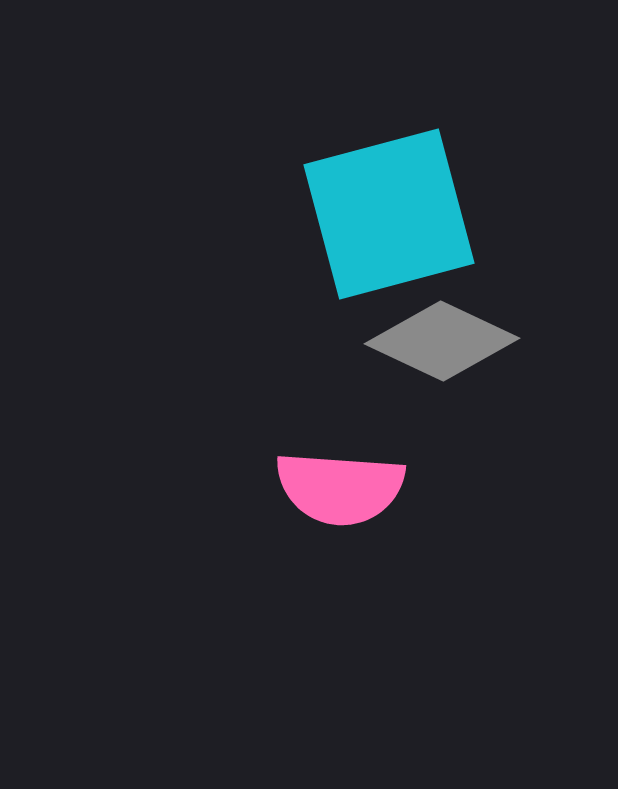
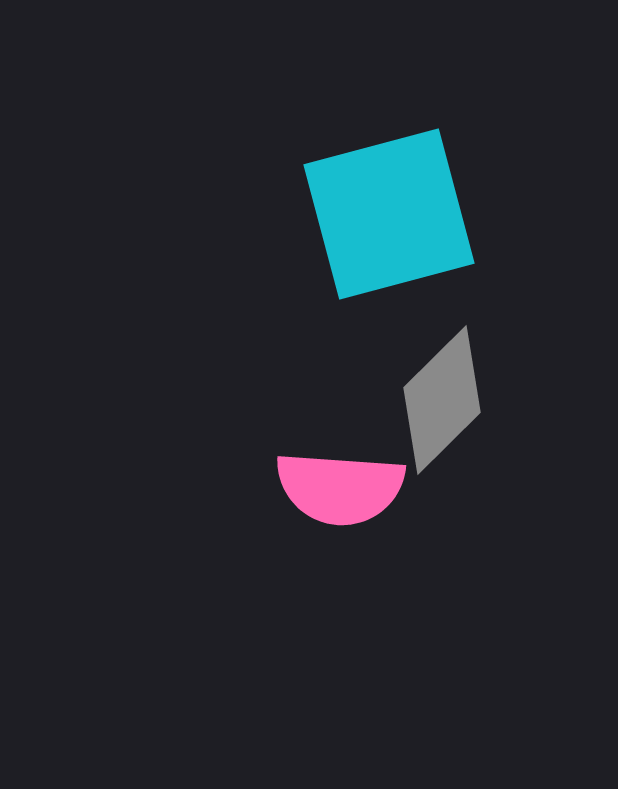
gray diamond: moved 59 px down; rotated 70 degrees counterclockwise
